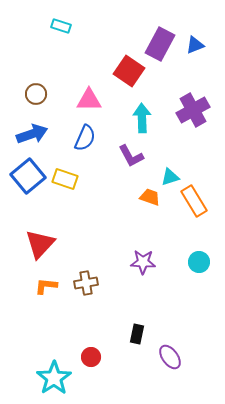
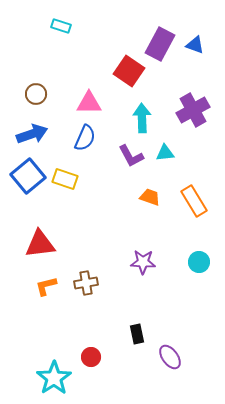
blue triangle: rotated 42 degrees clockwise
pink triangle: moved 3 px down
cyan triangle: moved 5 px left, 24 px up; rotated 12 degrees clockwise
red triangle: rotated 40 degrees clockwise
orange L-shape: rotated 20 degrees counterclockwise
black rectangle: rotated 24 degrees counterclockwise
